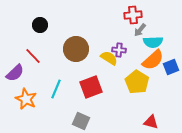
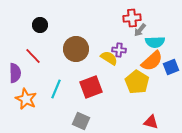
red cross: moved 1 px left, 3 px down
cyan semicircle: moved 2 px right
orange semicircle: moved 1 px left, 1 px down
purple semicircle: rotated 48 degrees counterclockwise
